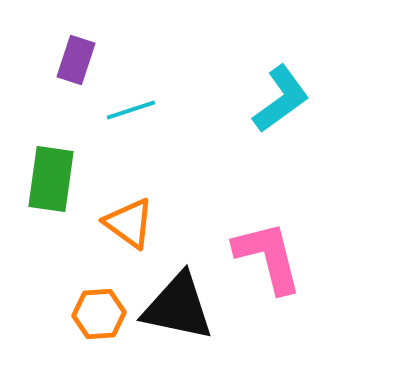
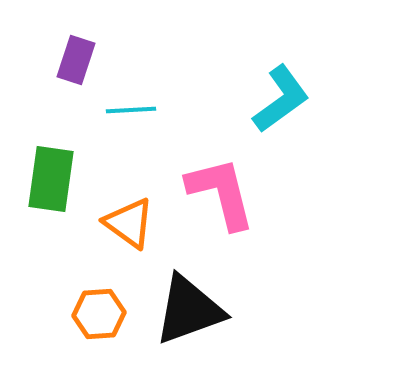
cyan line: rotated 15 degrees clockwise
pink L-shape: moved 47 px left, 64 px up
black triangle: moved 11 px right, 3 px down; rotated 32 degrees counterclockwise
